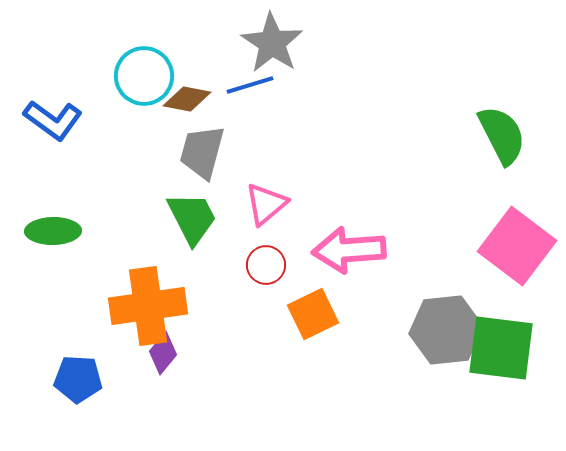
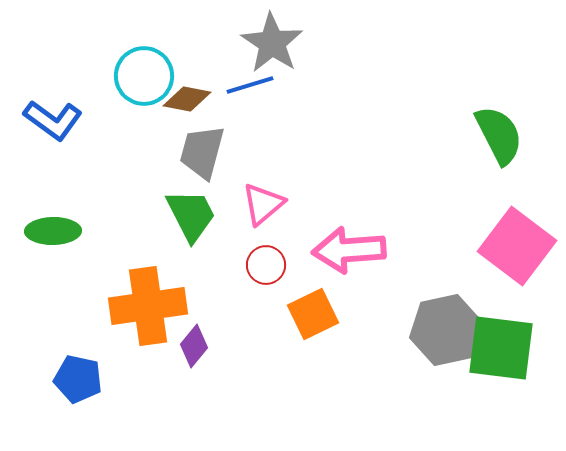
green semicircle: moved 3 px left
pink triangle: moved 3 px left
green trapezoid: moved 1 px left, 3 px up
gray hexagon: rotated 6 degrees counterclockwise
purple diamond: moved 31 px right, 7 px up
blue pentagon: rotated 9 degrees clockwise
